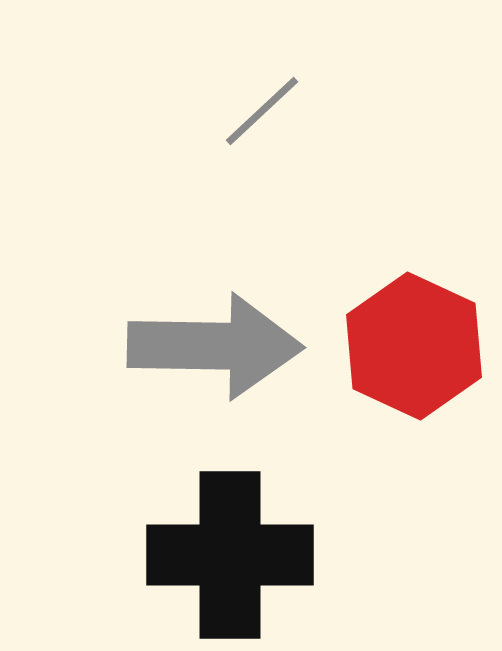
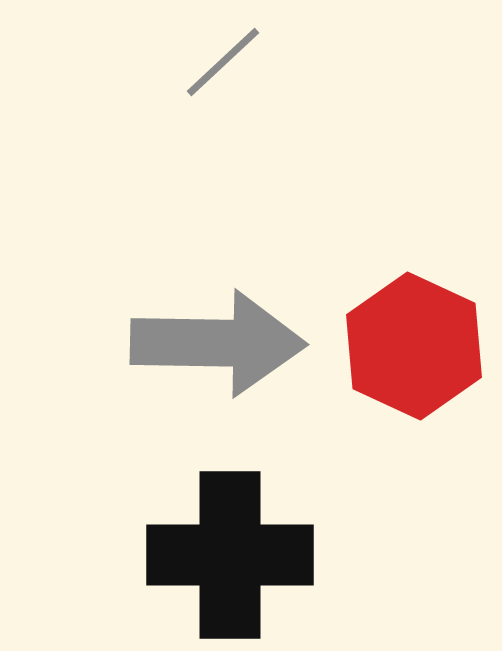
gray line: moved 39 px left, 49 px up
gray arrow: moved 3 px right, 3 px up
